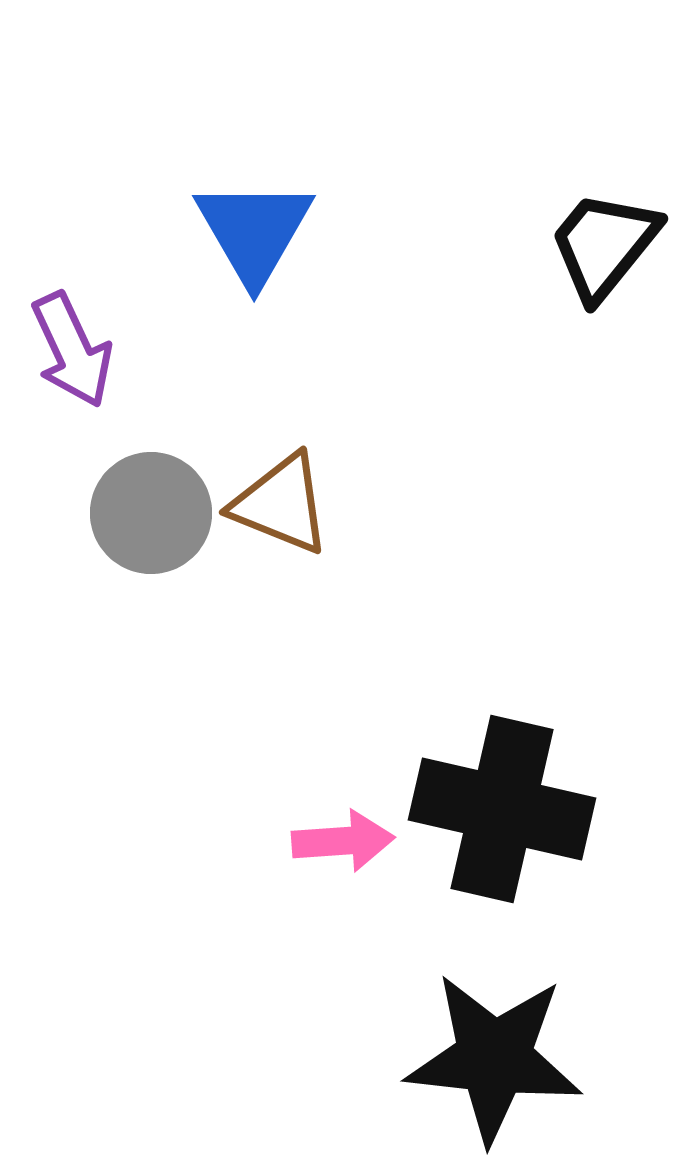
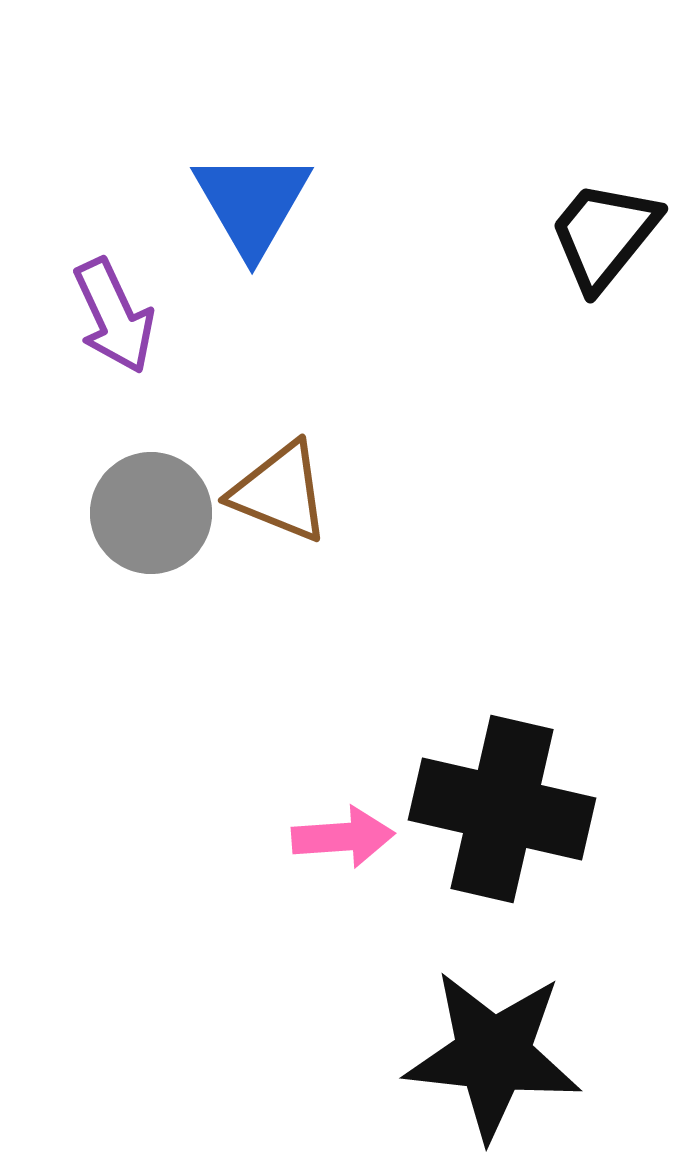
blue triangle: moved 2 px left, 28 px up
black trapezoid: moved 10 px up
purple arrow: moved 42 px right, 34 px up
brown triangle: moved 1 px left, 12 px up
pink arrow: moved 4 px up
black star: moved 1 px left, 3 px up
